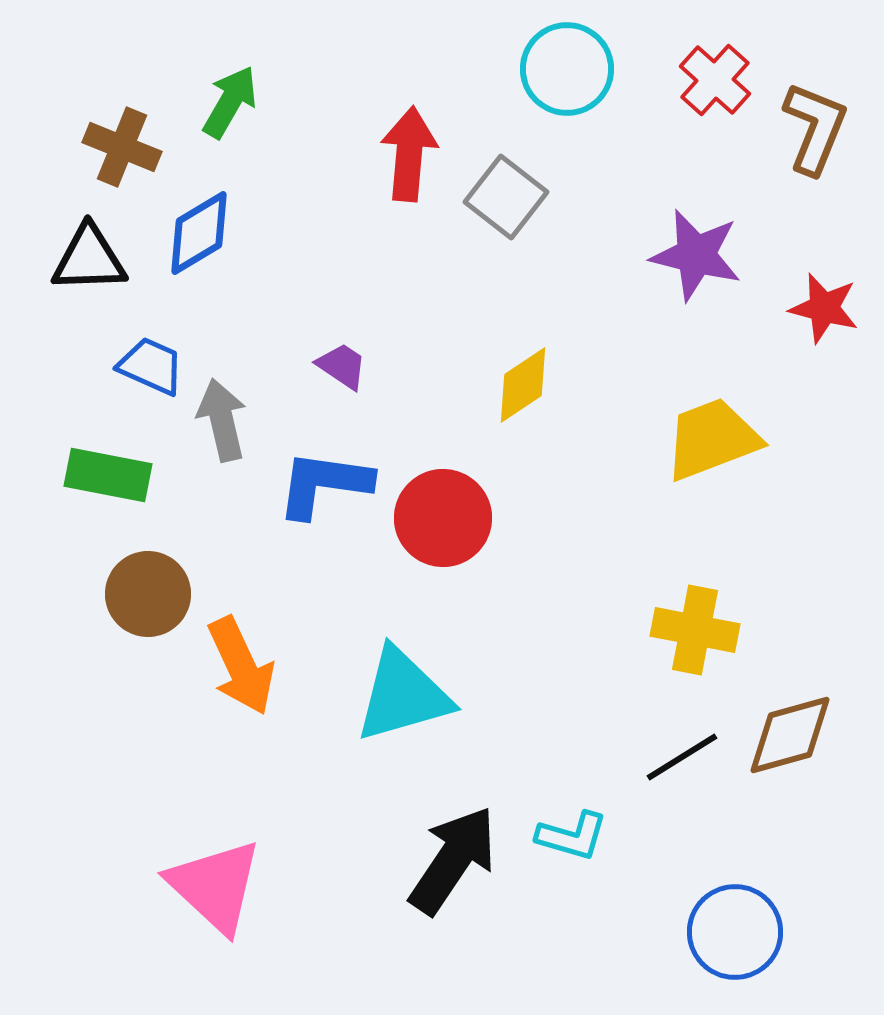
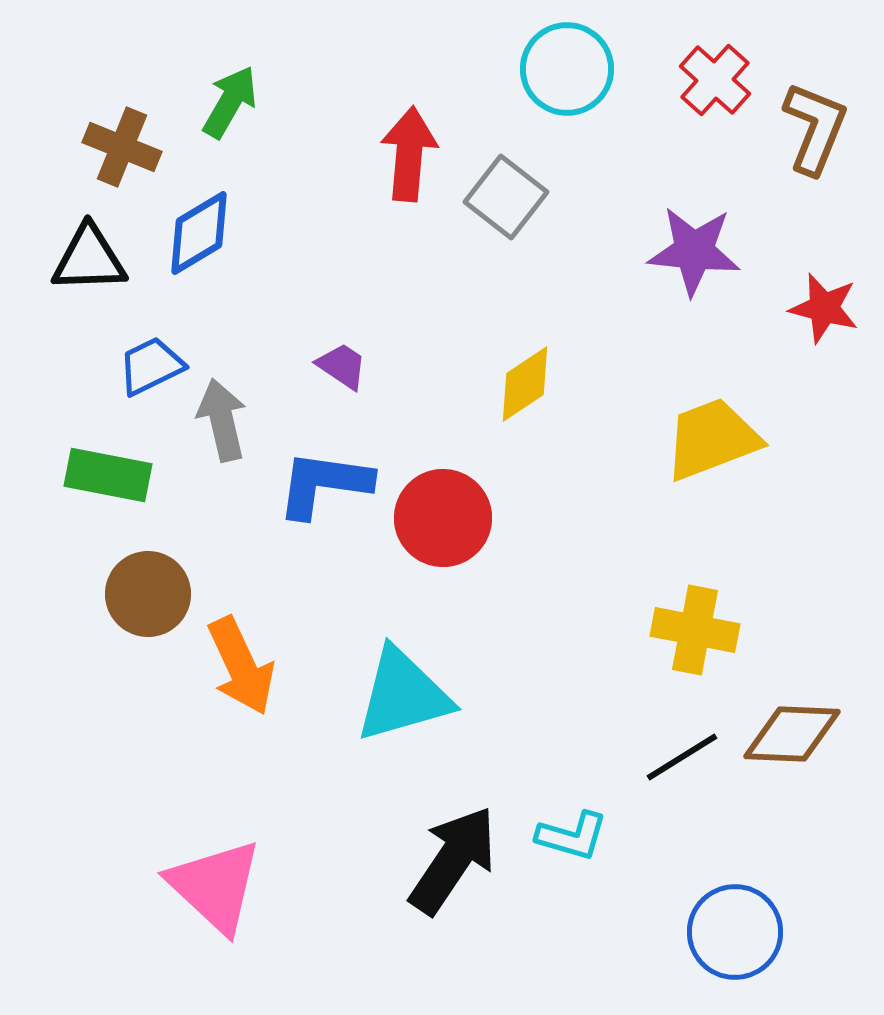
purple star: moved 2 px left, 4 px up; rotated 8 degrees counterclockwise
blue trapezoid: rotated 50 degrees counterclockwise
yellow diamond: moved 2 px right, 1 px up
brown diamond: moved 2 px right, 1 px up; rotated 18 degrees clockwise
